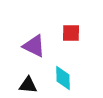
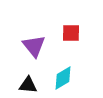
purple triangle: rotated 25 degrees clockwise
cyan diamond: rotated 60 degrees clockwise
